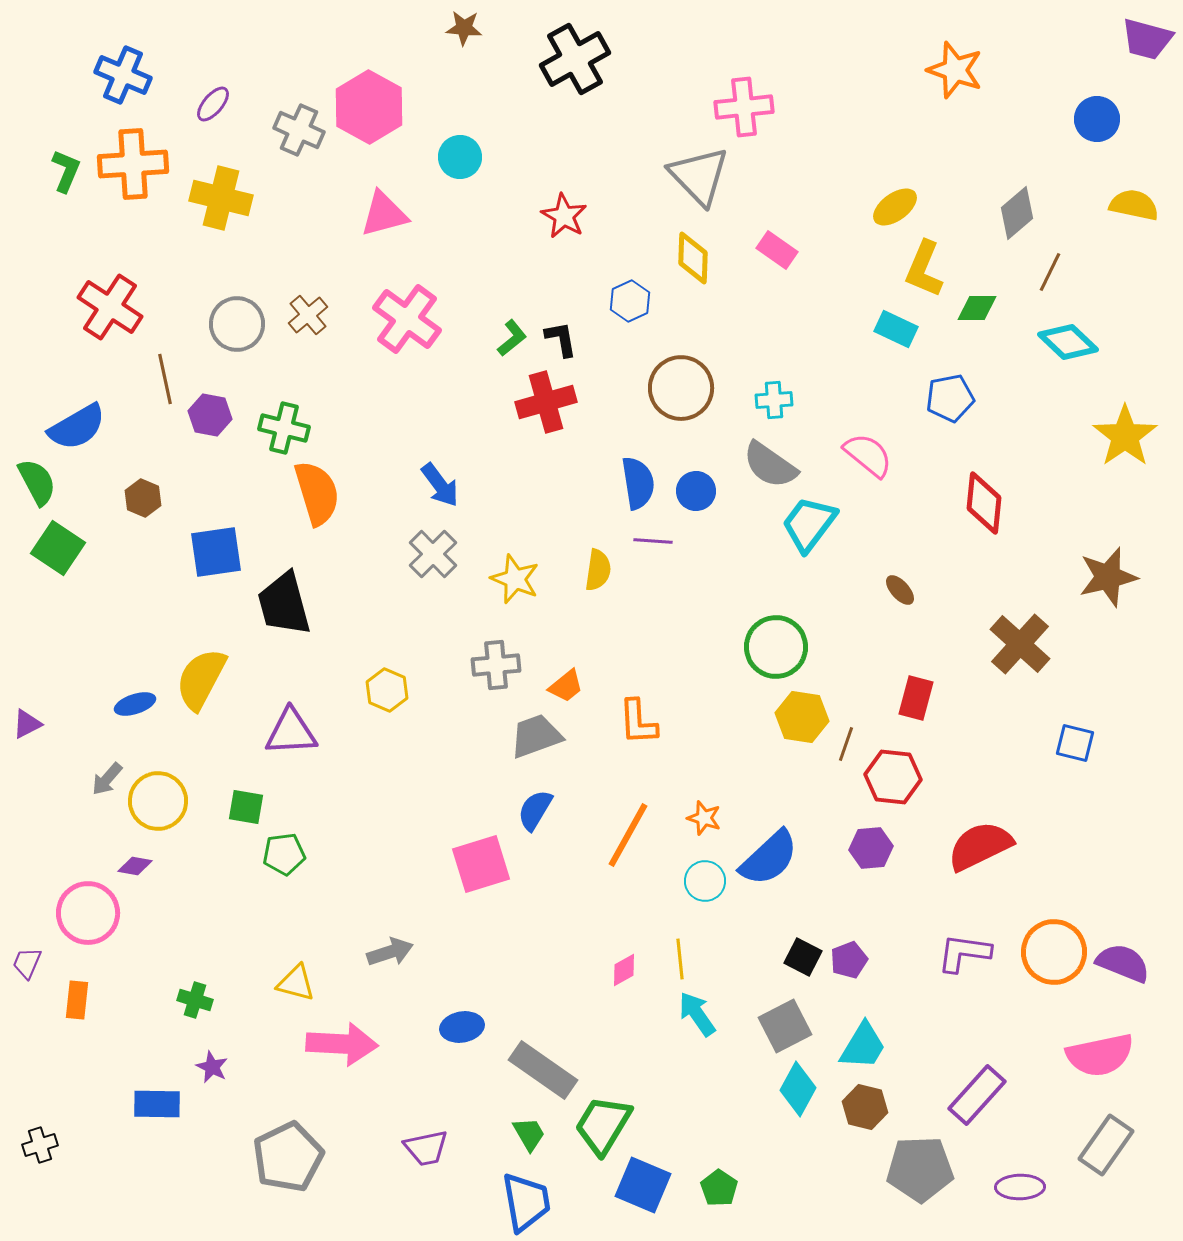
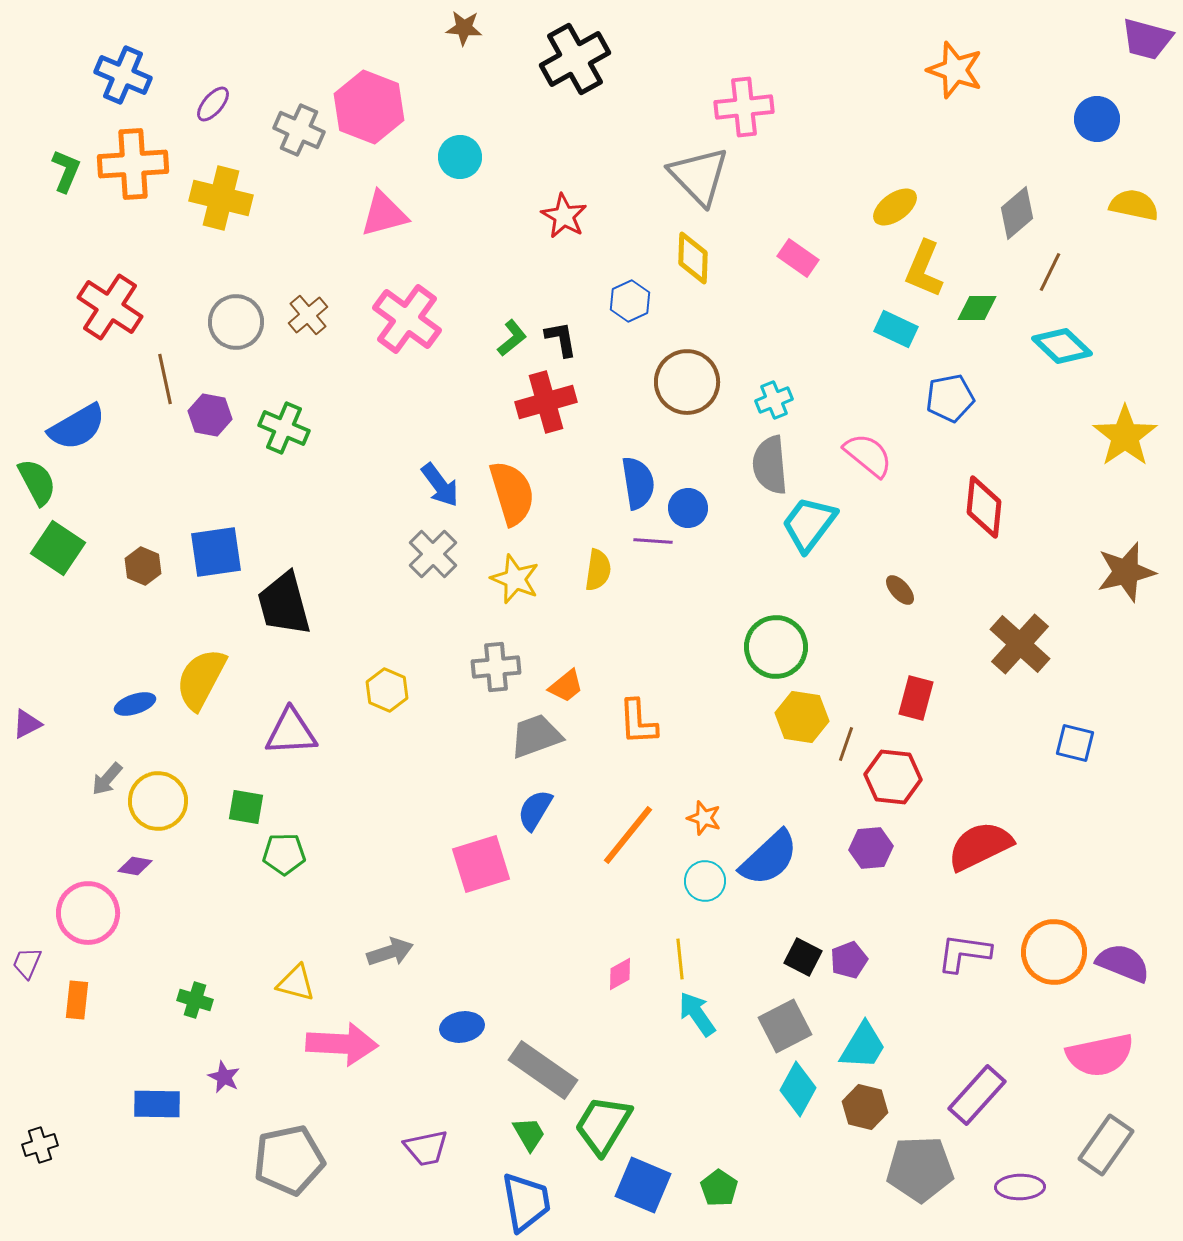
pink hexagon at (369, 107): rotated 8 degrees counterclockwise
pink rectangle at (777, 250): moved 21 px right, 8 px down
gray circle at (237, 324): moved 1 px left, 2 px up
cyan diamond at (1068, 342): moved 6 px left, 4 px down
brown circle at (681, 388): moved 6 px right, 6 px up
cyan cross at (774, 400): rotated 18 degrees counterclockwise
green cross at (284, 428): rotated 9 degrees clockwise
gray semicircle at (770, 465): rotated 50 degrees clockwise
blue circle at (696, 491): moved 8 px left, 17 px down
orange semicircle at (317, 493): moved 195 px right
brown hexagon at (143, 498): moved 68 px down
red diamond at (984, 503): moved 4 px down
brown star at (1108, 577): moved 18 px right, 5 px up
gray cross at (496, 665): moved 2 px down
orange line at (628, 835): rotated 10 degrees clockwise
green pentagon at (284, 854): rotated 6 degrees clockwise
pink diamond at (624, 970): moved 4 px left, 4 px down
purple star at (212, 1067): moved 12 px right, 10 px down
gray pentagon at (288, 1157): moved 1 px right, 3 px down; rotated 14 degrees clockwise
